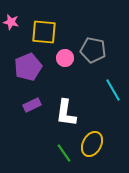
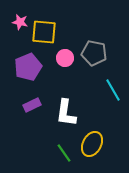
pink star: moved 9 px right
gray pentagon: moved 1 px right, 3 px down
